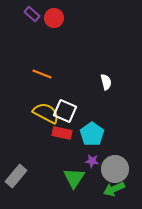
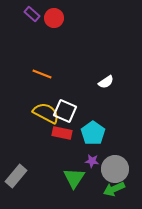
white semicircle: rotated 70 degrees clockwise
cyan pentagon: moved 1 px right, 1 px up
